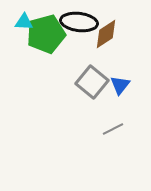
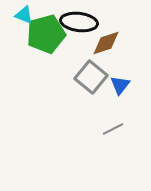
cyan triangle: moved 7 px up; rotated 18 degrees clockwise
brown diamond: moved 9 px down; rotated 16 degrees clockwise
gray square: moved 1 px left, 5 px up
